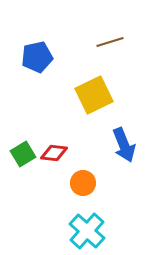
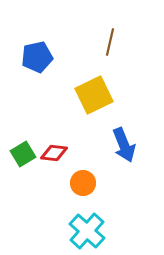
brown line: rotated 60 degrees counterclockwise
